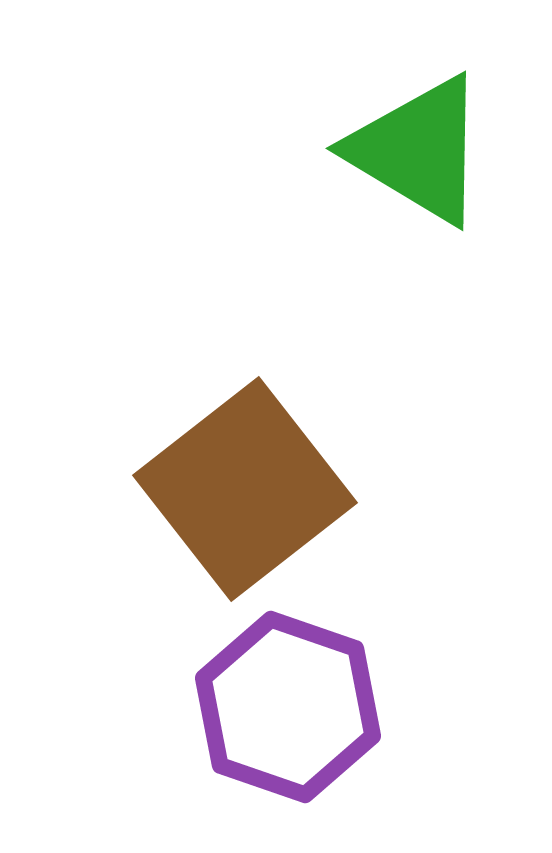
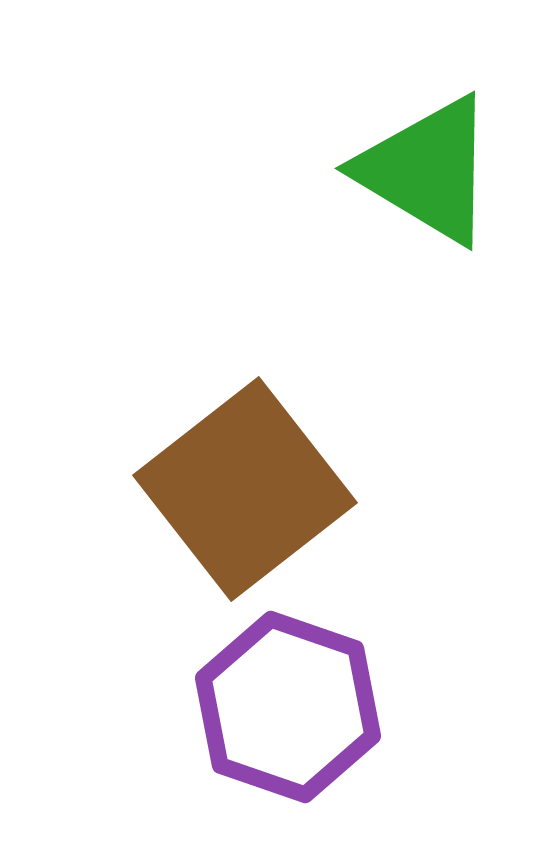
green triangle: moved 9 px right, 20 px down
